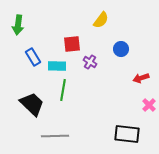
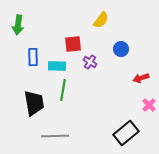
red square: moved 1 px right
blue rectangle: rotated 30 degrees clockwise
black trapezoid: moved 2 px right, 1 px up; rotated 36 degrees clockwise
black rectangle: moved 1 px left, 1 px up; rotated 45 degrees counterclockwise
